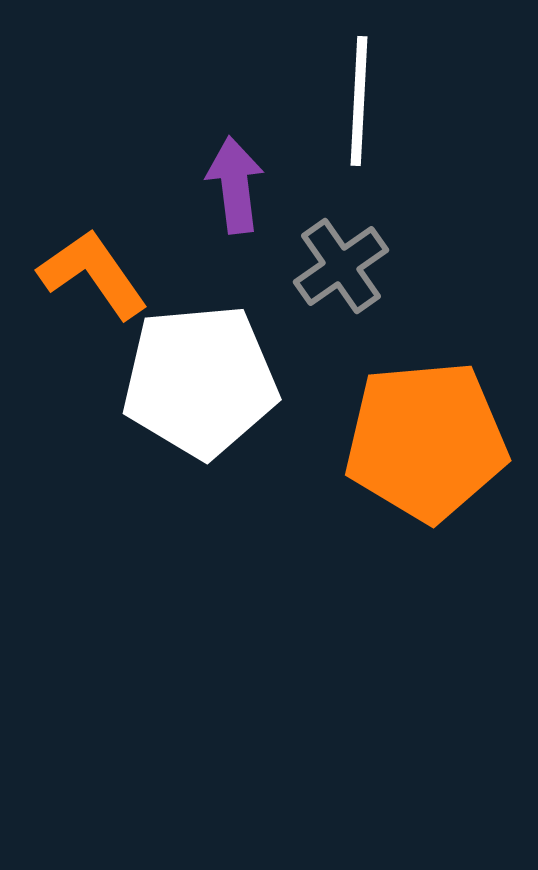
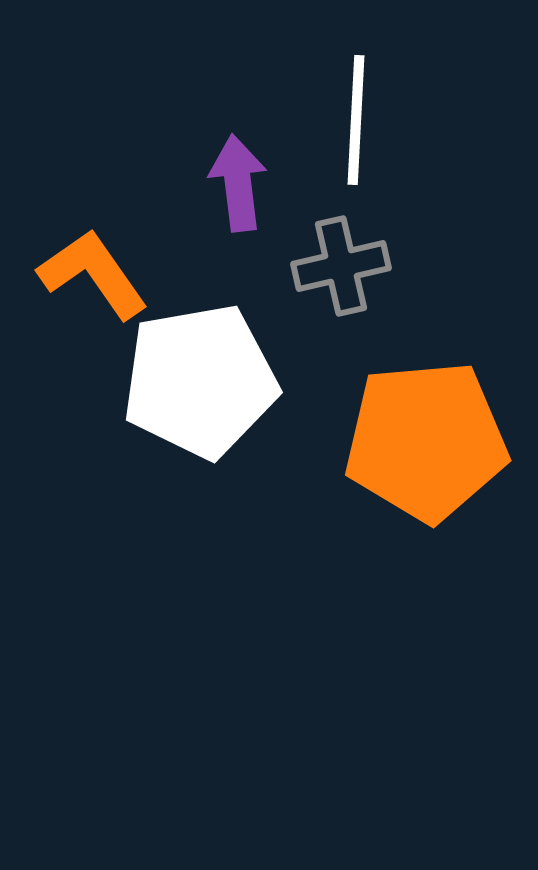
white line: moved 3 px left, 19 px down
purple arrow: moved 3 px right, 2 px up
gray cross: rotated 22 degrees clockwise
white pentagon: rotated 5 degrees counterclockwise
